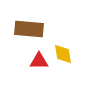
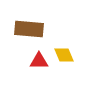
yellow diamond: moved 1 px right, 1 px down; rotated 15 degrees counterclockwise
